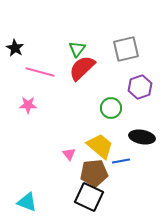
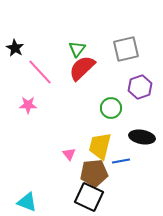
pink line: rotated 32 degrees clockwise
yellow trapezoid: rotated 116 degrees counterclockwise
